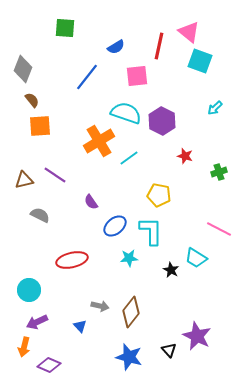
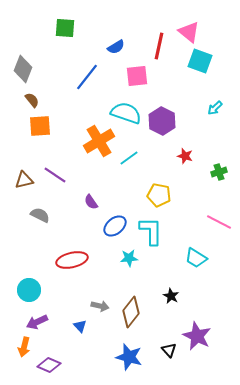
pink line: moved 7 px up
black star: moved 26 px down
